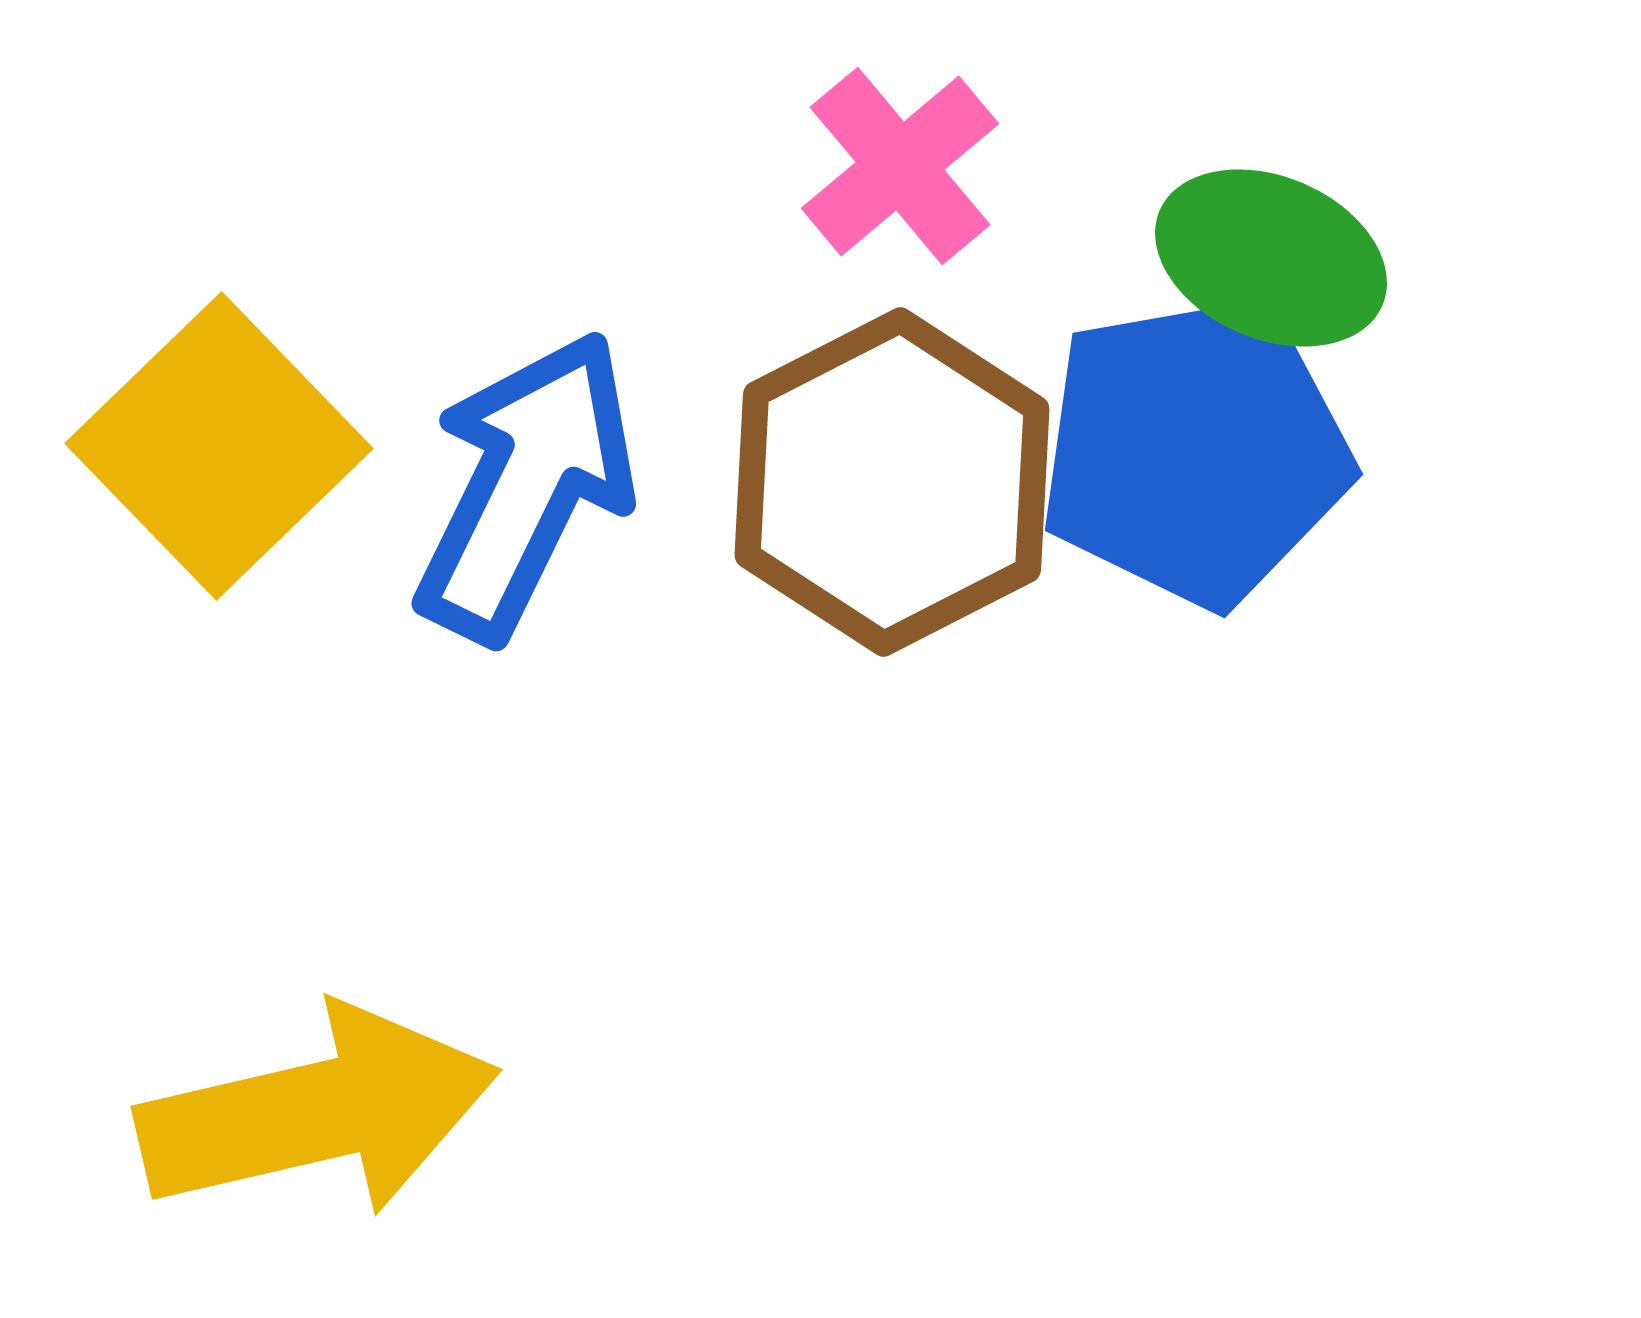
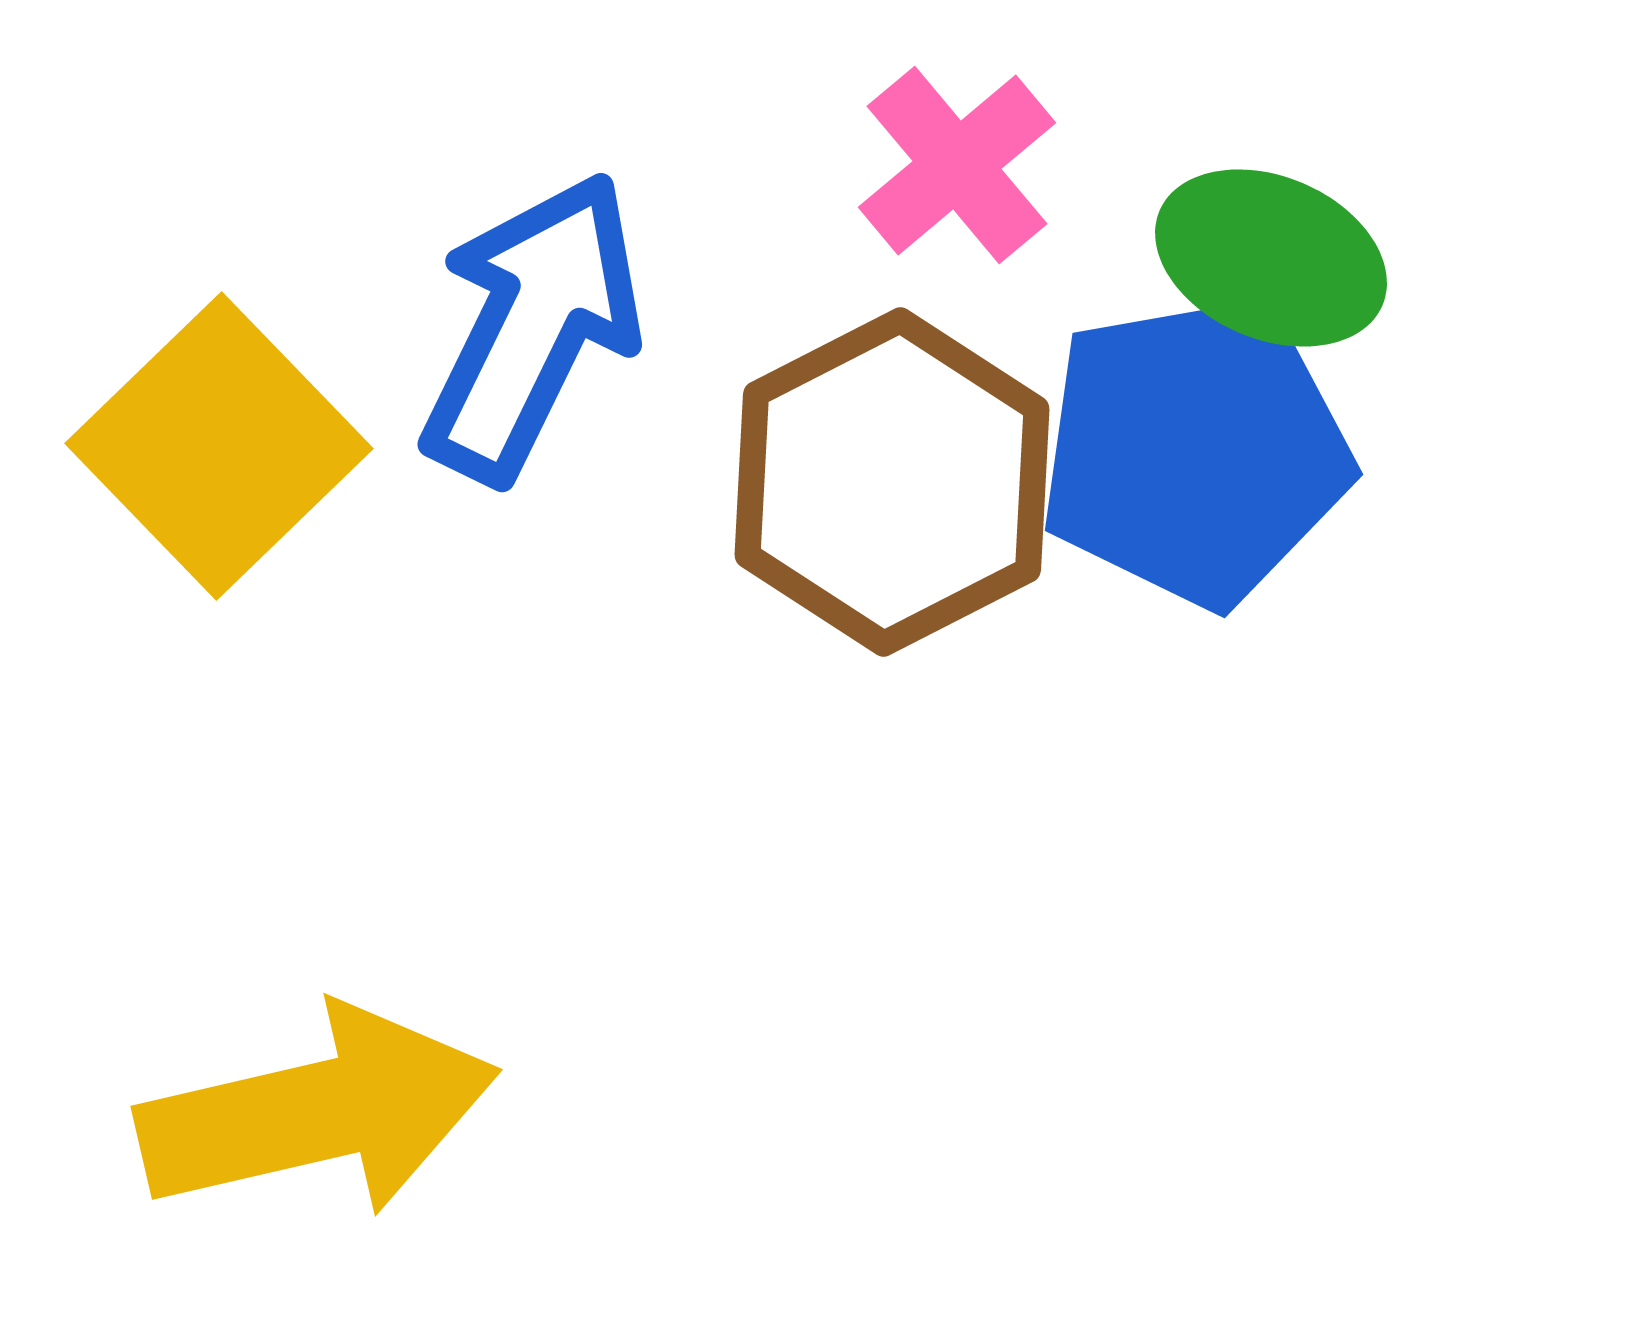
pink cross: moved 57 px right, 1 px up
blue arrow: moved 6 px right, 159 px up
